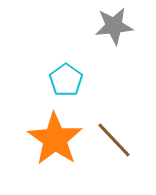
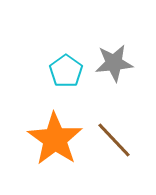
gray star: moved 37 px down
cyan pentagon: moved 9 px up
